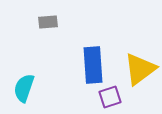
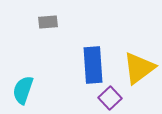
yellow triangle: moved 1 px left, 1 px up
cyan semicircle: moved 1 px left, 2 px down
purple square: moved 1 px down; rotated 25 degrees counterclockwise
